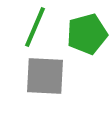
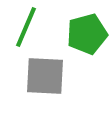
green line: moved 9 px left
